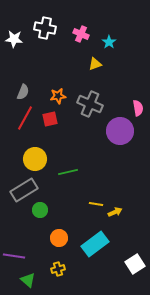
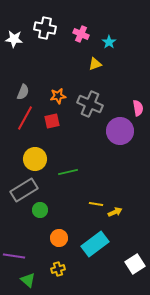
red square: moved 2 px right, 2 px down
